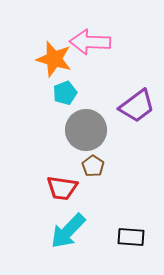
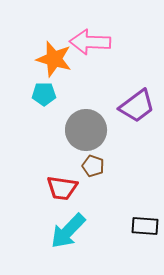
cyan pentagon: moved 21 px left, 1 px down; rotated 20 degrees clockwise
brown pentagon: rotated 15 degrees counterclockwise
black rectangle: moved 14 px right, 11 px up
